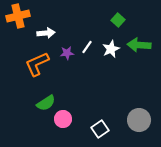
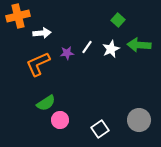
white arrow: moved 4 px left
orange L-shape: moved 1 px right
pink circle: moved 3 px left, 1 px down
